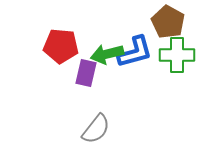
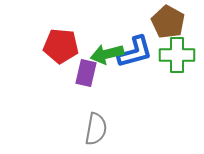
gray semicircle: rotated 28 degrees counterclockwise
